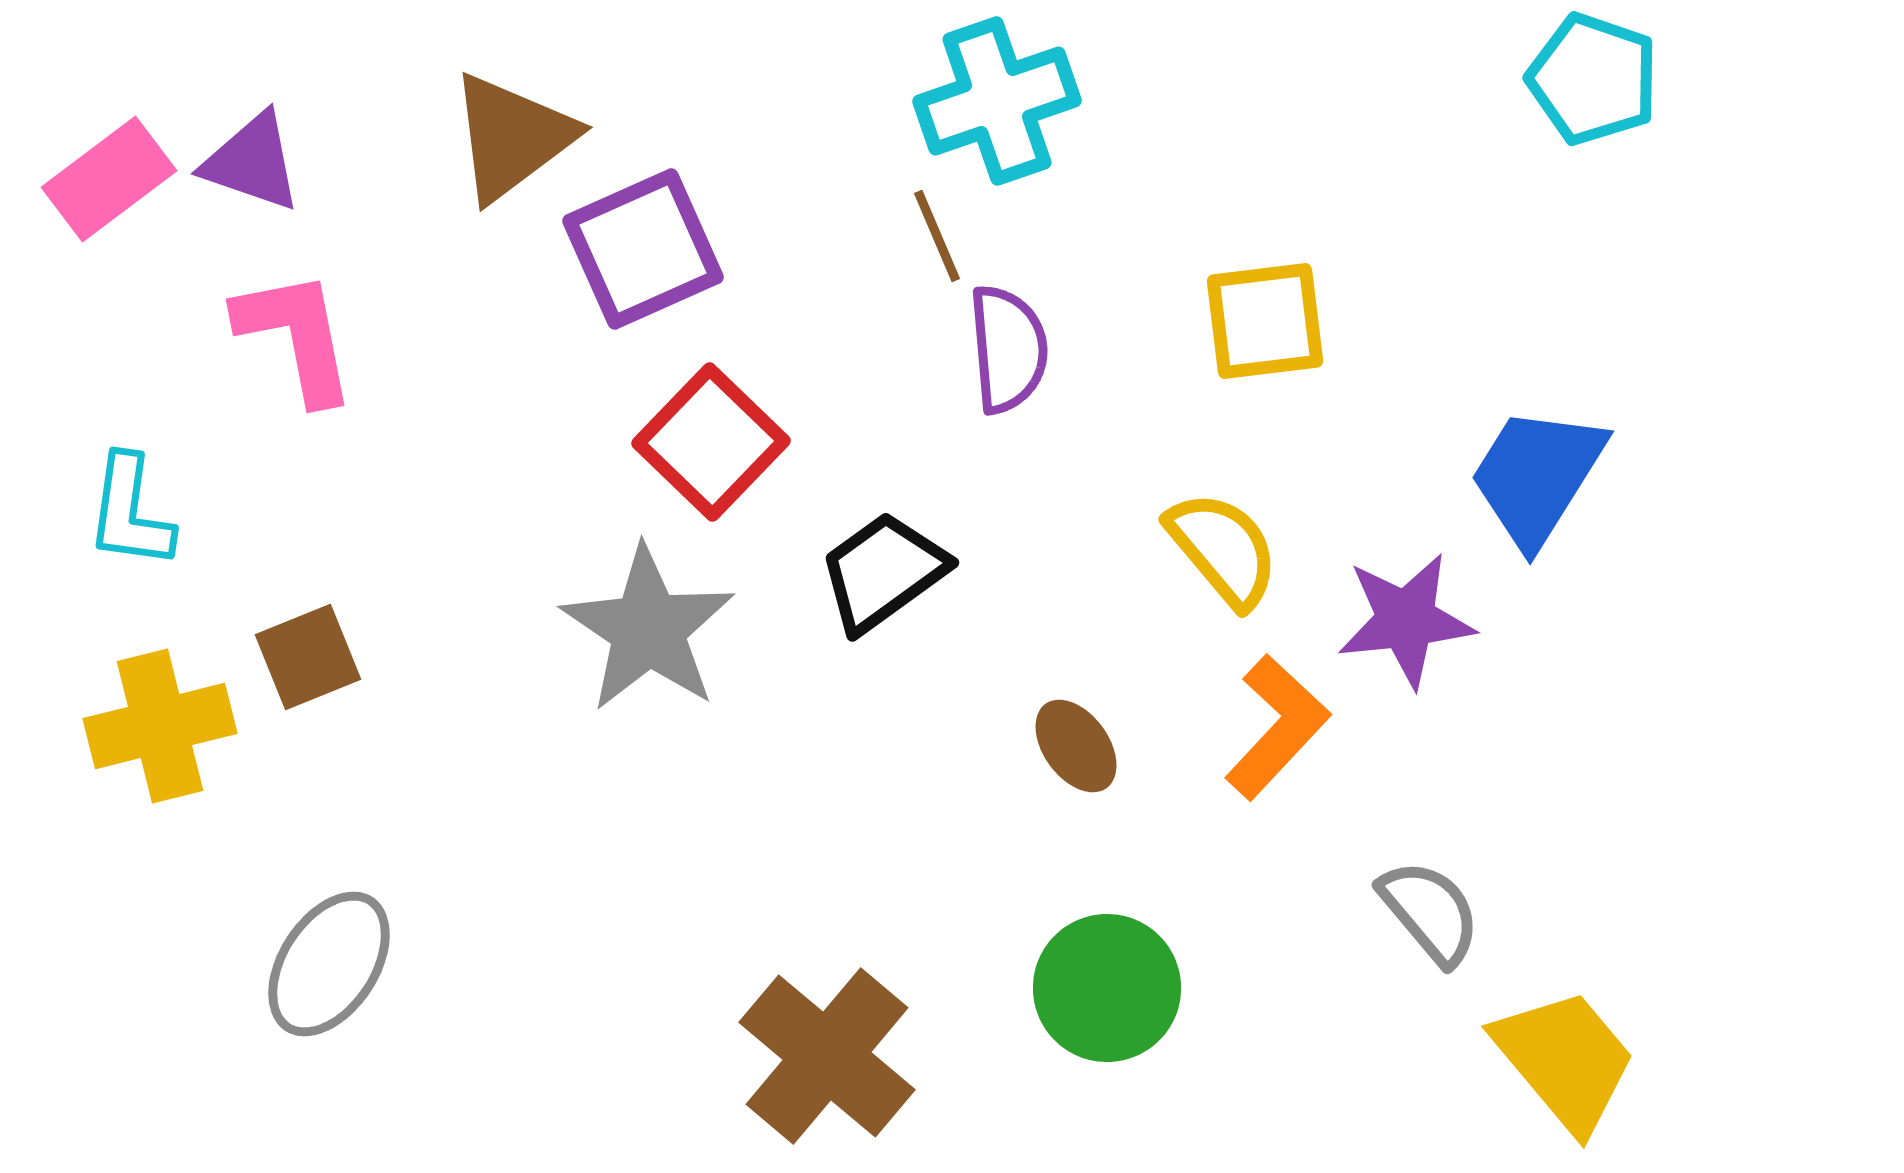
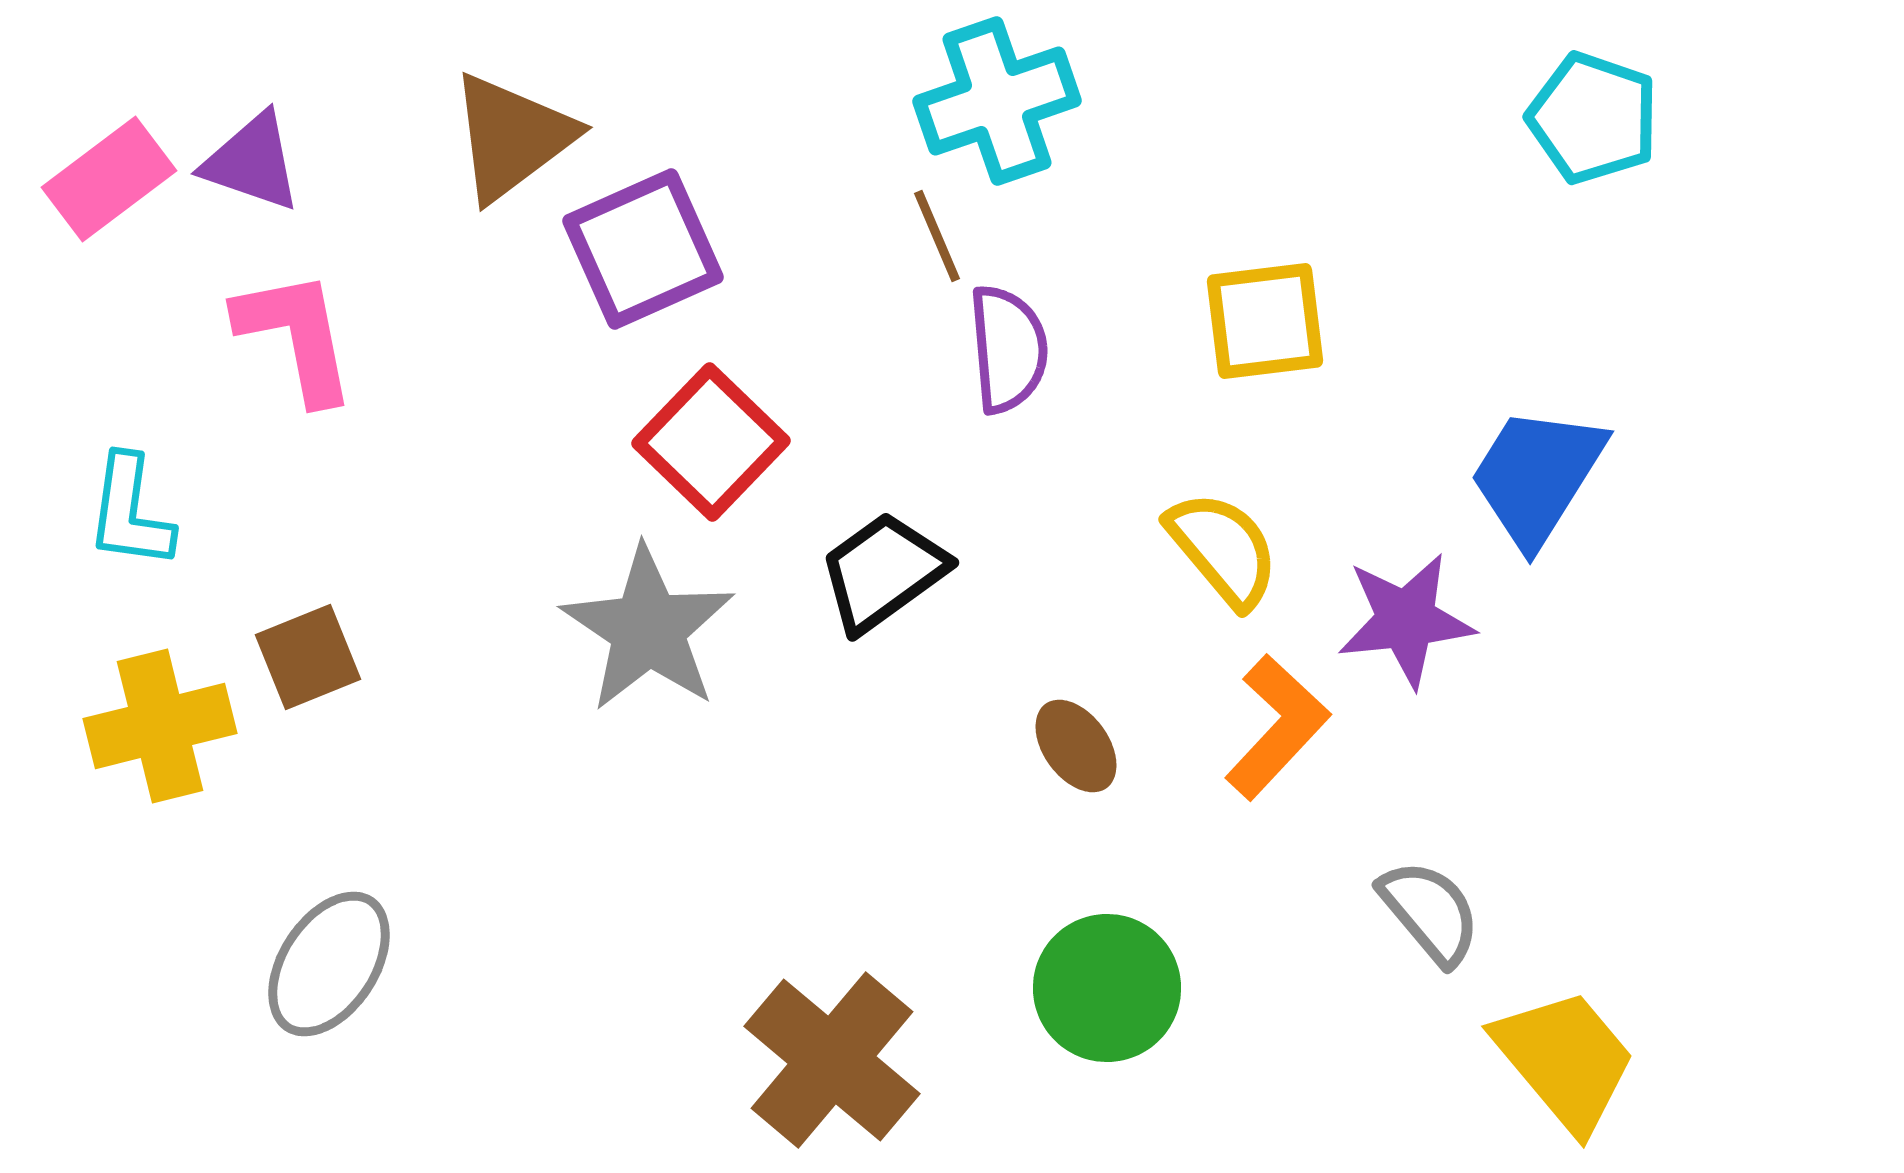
cyan pentagon: moved 39 px down
brown cross: moved 5 px right, 4 px down
